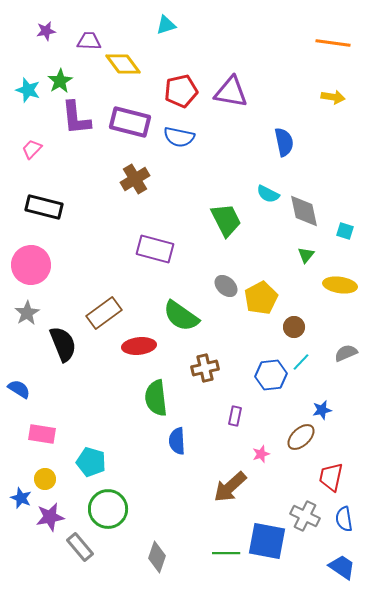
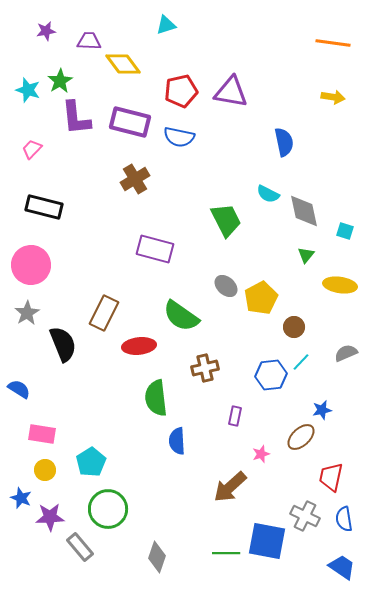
brown rectangle at (104, 313): rotated 28 degrees counterclockwise
cyan pentagon at (91, 462): rotated 24 degrees clockwise
yellow circle at (45, 479): moved 9 px up
purple star at (50, 517): rotated 8 degrees clockwise
